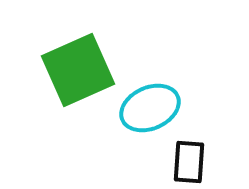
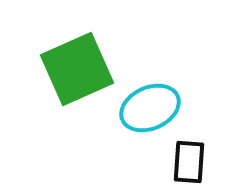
green square: moved 1 px left, 1 px up
